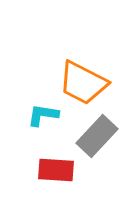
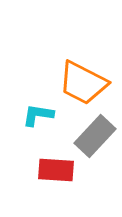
cyan L-shape: moved 5 px left
gray rectangle: moved 2 px left
